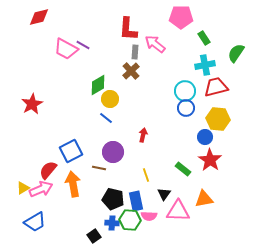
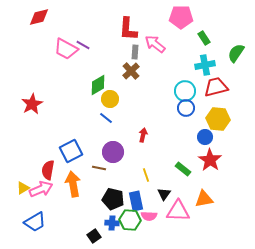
red semicircle at (48, 170): rotated 30 degrees counterclockwise
